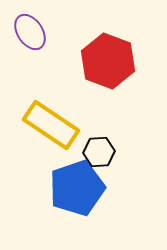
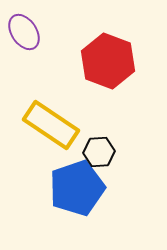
purple ellipse: moved 6 px left
